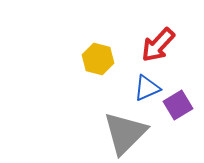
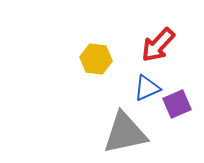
yellow hexagon: moved 2 px left; rotated 8 degrees counterclockwise
purple square: moved 1 px left, 1 px up; rotated 8 degrees clockwise
gray triangle: rotated 33 degrees clockwise
